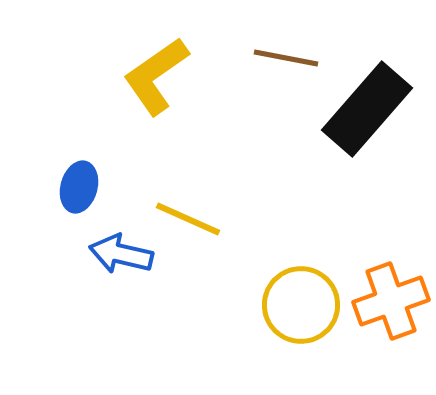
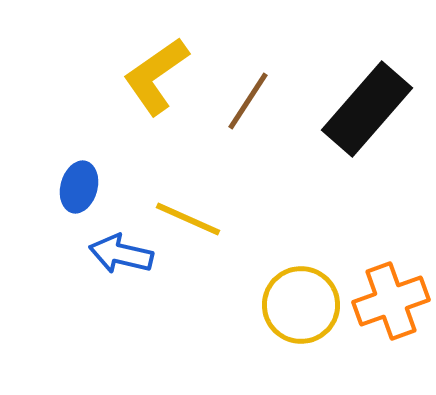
brown line: moved 38 px left, 43 px down; rotated 68 degrees counterclockwise
